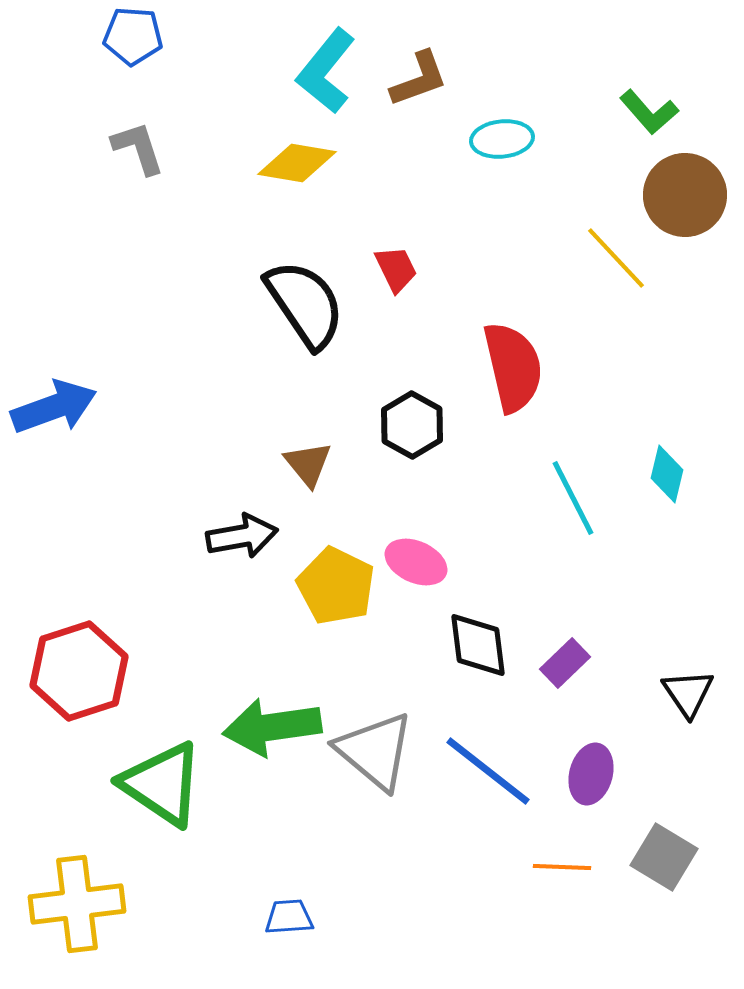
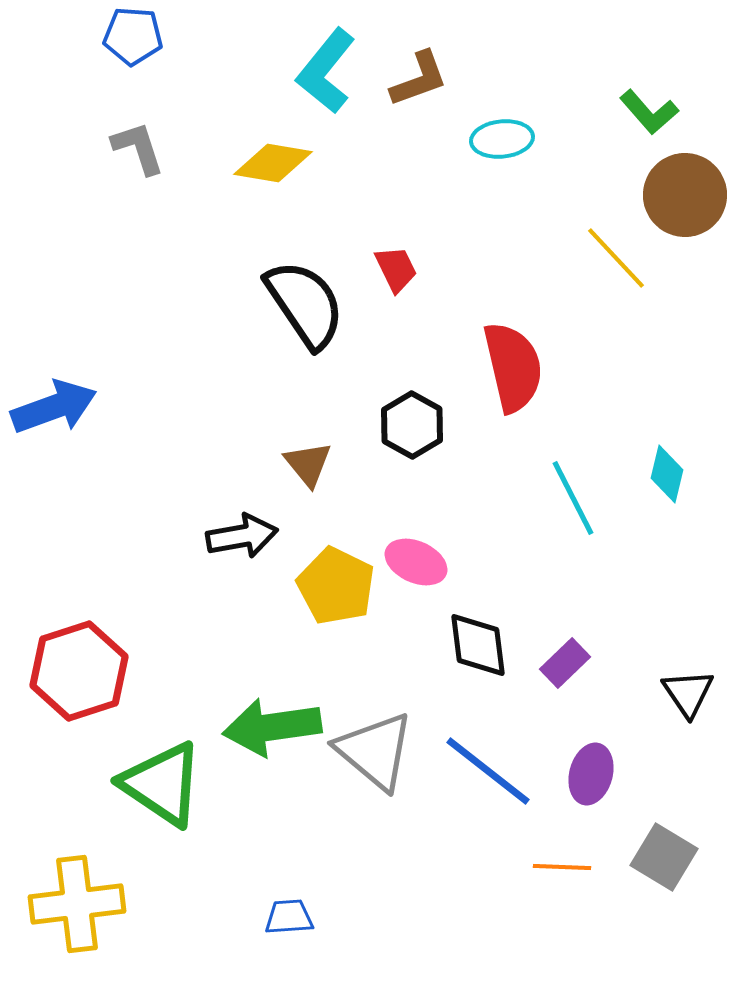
yellow diamond: moved 24 px left
